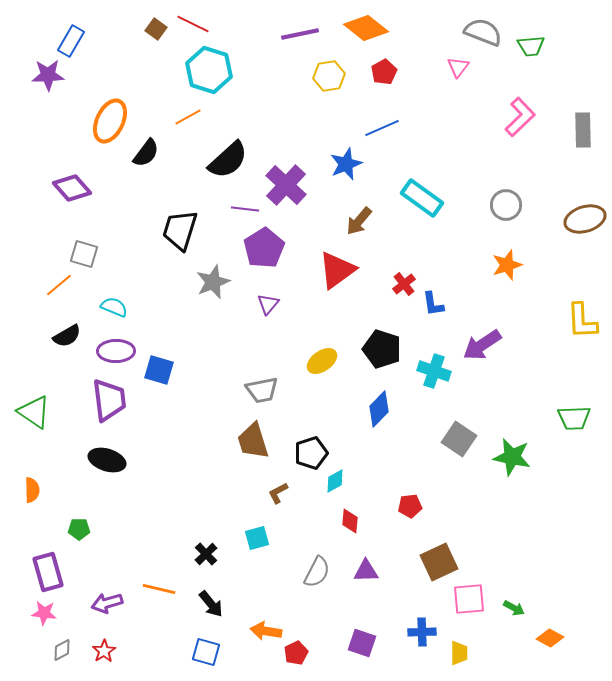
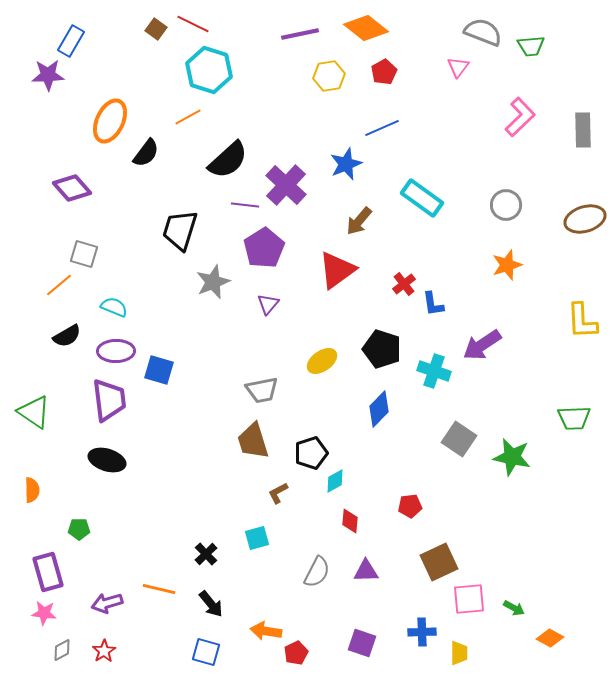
purple line at (245, 209): moved 4 px up
